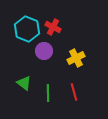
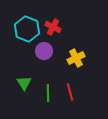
green triangle: rotated 21 degrees clockwise
red line: moved 4 px left
